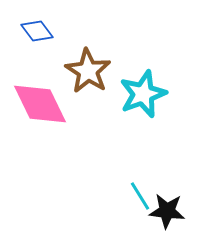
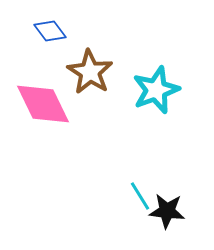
blue diamond: moved 13 px right
brown star: moved 2 px right, 1 px down
cyan star: moved 13 px right, 4 px up
pink diamond: moved 3 px right
